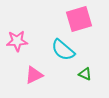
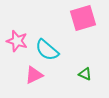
pink square: moved 4 px right, 1 px up
pink star: rotated 20 degrees clockwise
cyan semicircle: moved 16 px left
